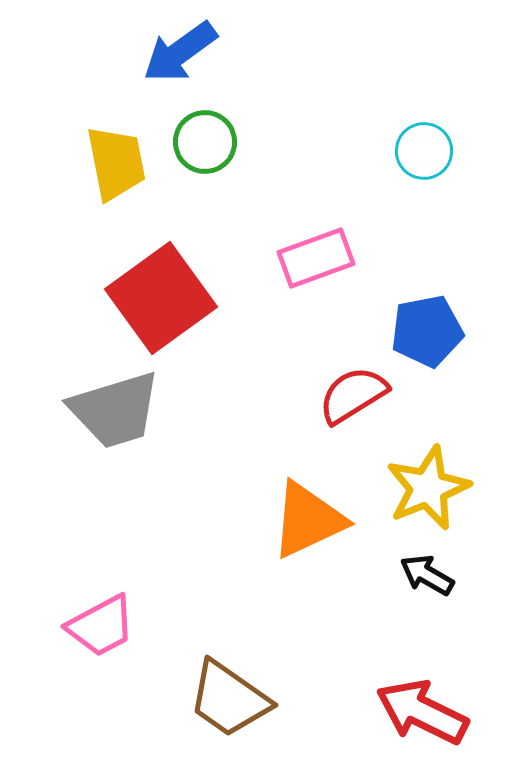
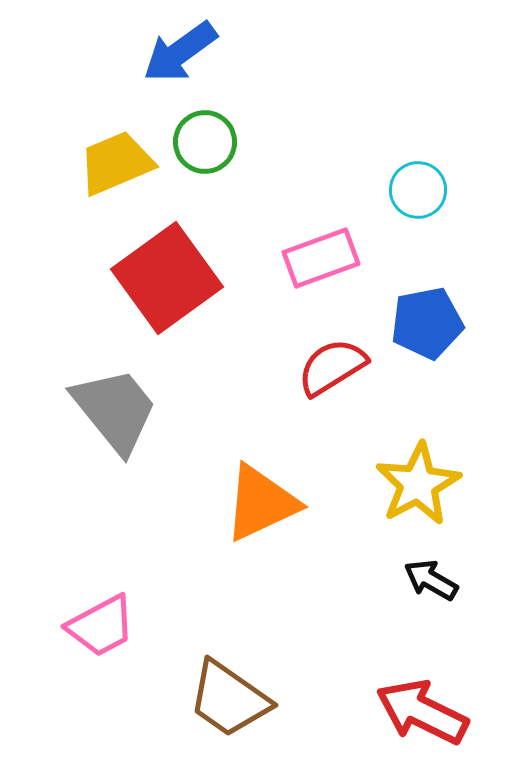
cyan circle: moved 6 px left, 39 px down
yellow trapezoid: rotated 102 degrees counterclockwise
pink rectangle: moved 5 px right
red square: moved 6 px right, 20 px up
blue pentagon: moved 8 px up
red semicircle: moved 21 px left, 28 px up
gray trapezoid: rotated 112 degrees counterclockwise
yellow star: moved 10 px left, 4 px up; rotated 6 degrees counterclockwise
orange triangle: moved 47 px left, 17 px up
black arrow: moved 4 px right, 5 px down
